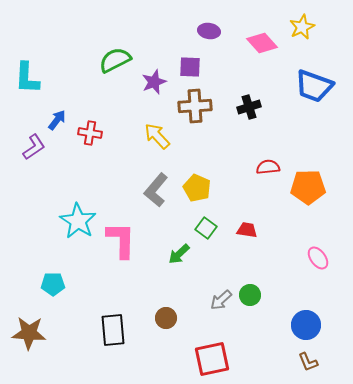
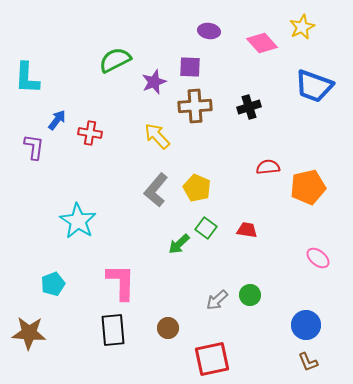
purple L-shape: rotated 48 degrees counterclockwise
orange pentagon: rotated 12 degrees counterclockwise
pink L-shape: moved 42 px down
green arrow: moved 10 px up
pink ellipse: rotated 15 degrees counterclockwise
cyan pentagon: rotated 20 degrees counterclockwise
gray arrow: moved 4 px left
brown circle: moved 2 px right, 10 px down
